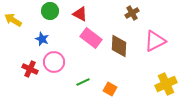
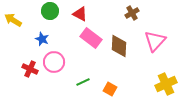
pink triangle: rotated 20 degrees counterclockwise
